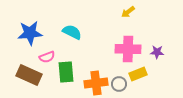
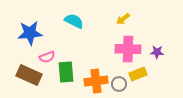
yellow arrow: moved 5 px left, 7 px down
cyan semicircle: moved 2 px right, 11 px up
orange cross: moved 2 px up
